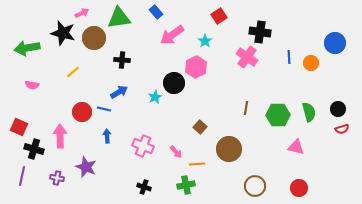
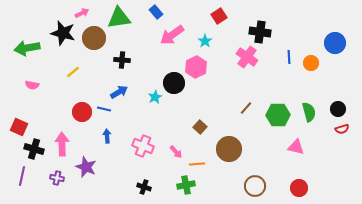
brown line at (246, 108): rotated 32 degrees clockwise
pink arrow at (60, 136): moved 2 px right, 8 px down
